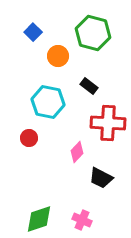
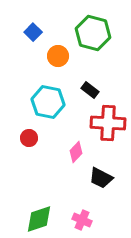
black rectangle: moved 1 px right, 4 px down
pink diamond: moved 1 px left
